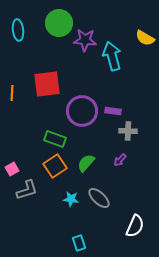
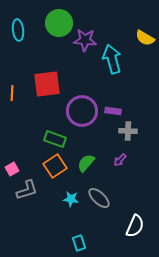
cyan arrow: moved 3 px down
